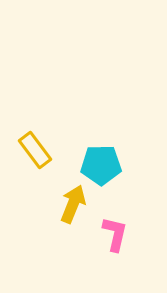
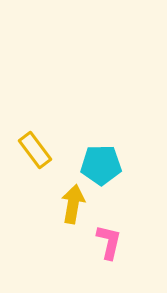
yellow arrow: rotated 12 degrees counterclockwise
pink L-shape: moved 6 px left, 8 px down
